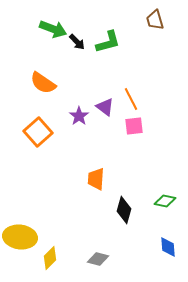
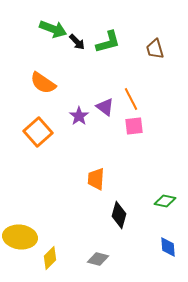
brown trapezoid: moved 29 px down
black diamond: moved 5 px left, 5 px down
